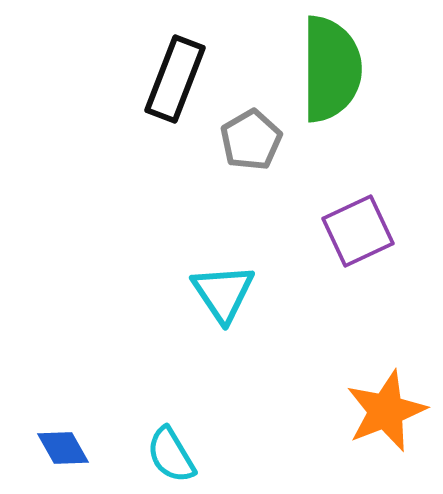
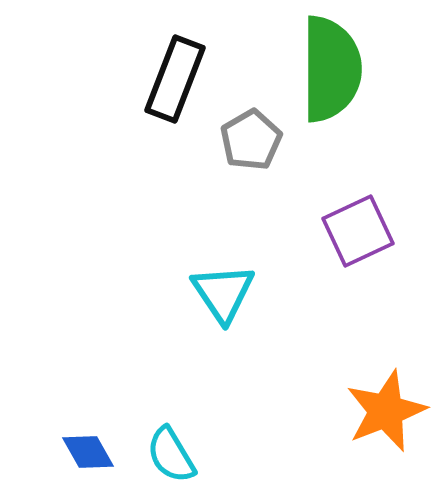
blue diamond: moved 25 px right, 4 px down
